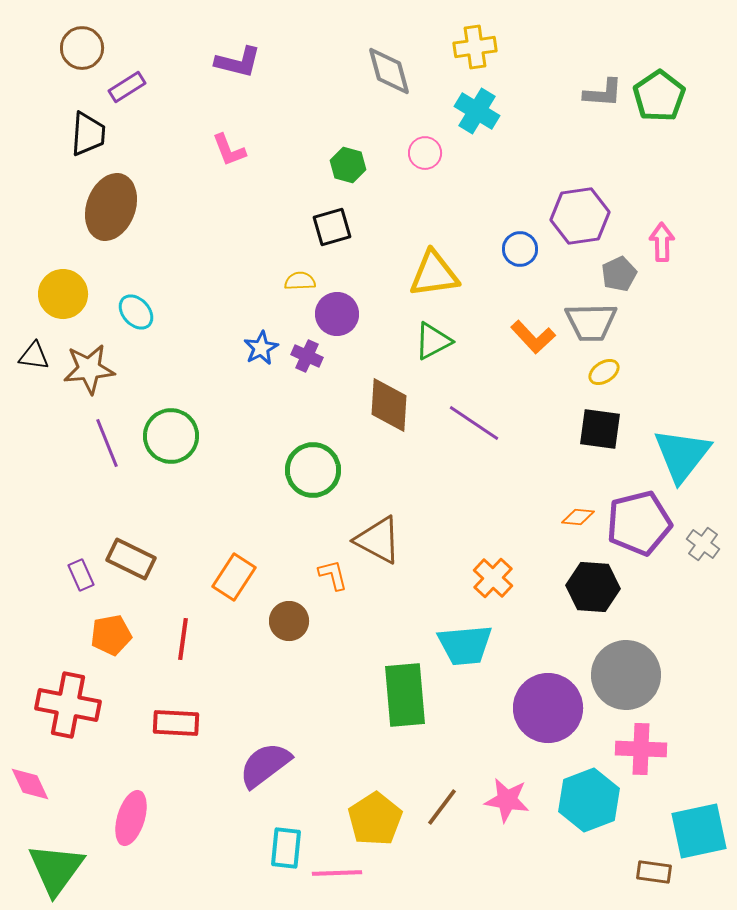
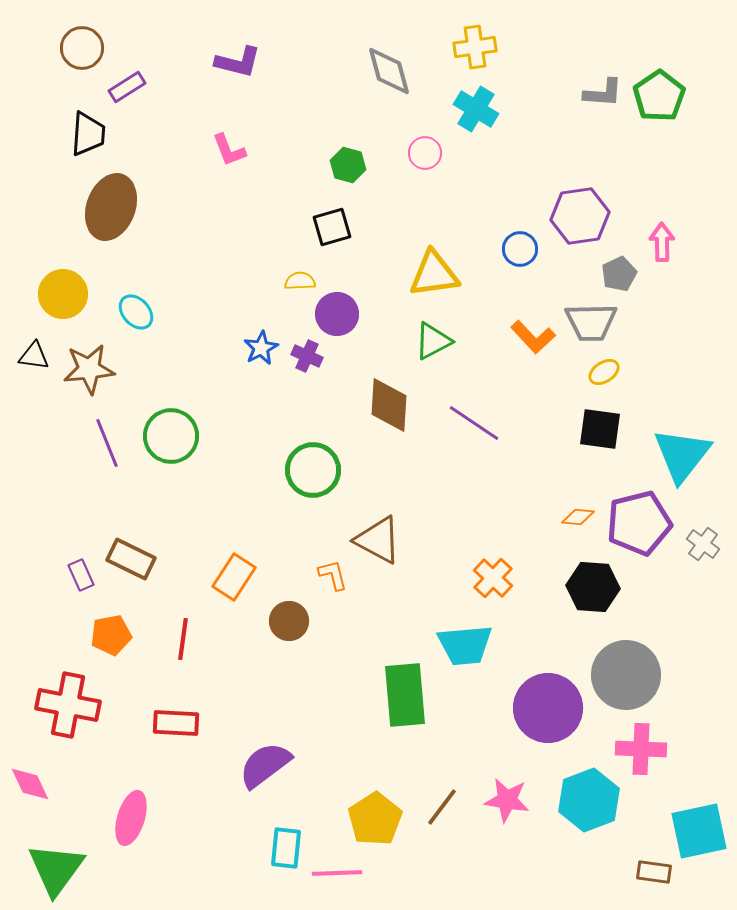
cyan cross at (477, 111): moved 1 px left, 2 px up
